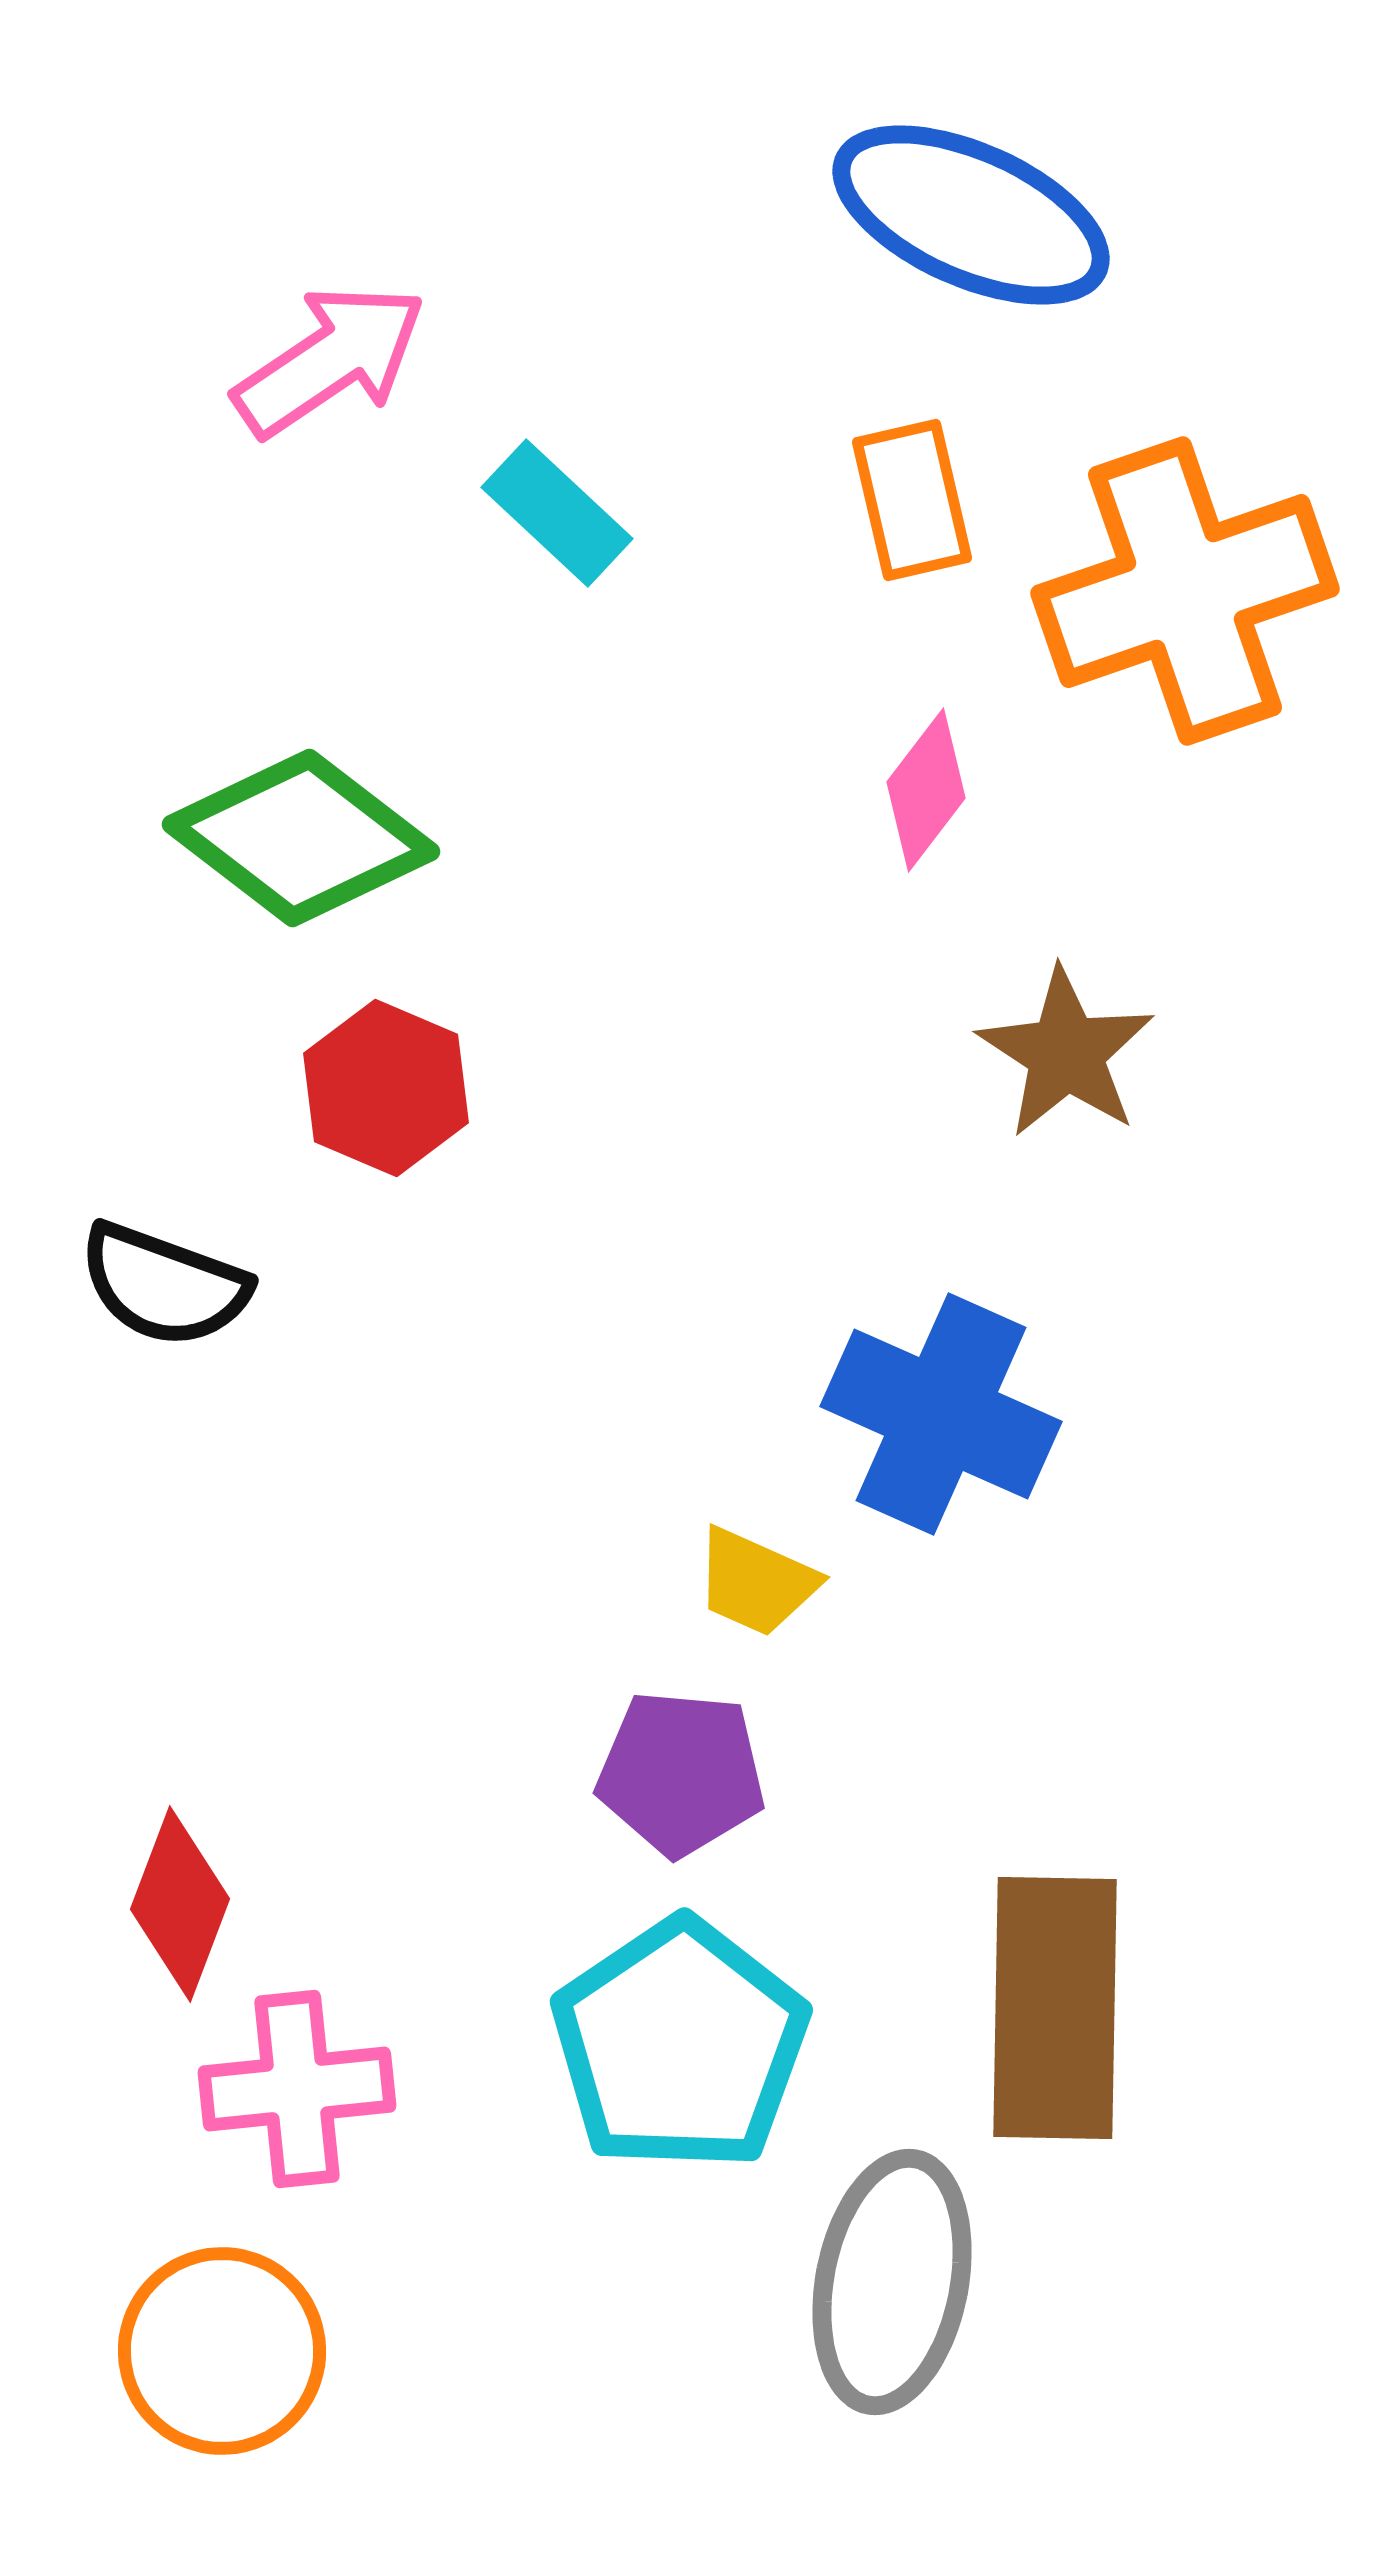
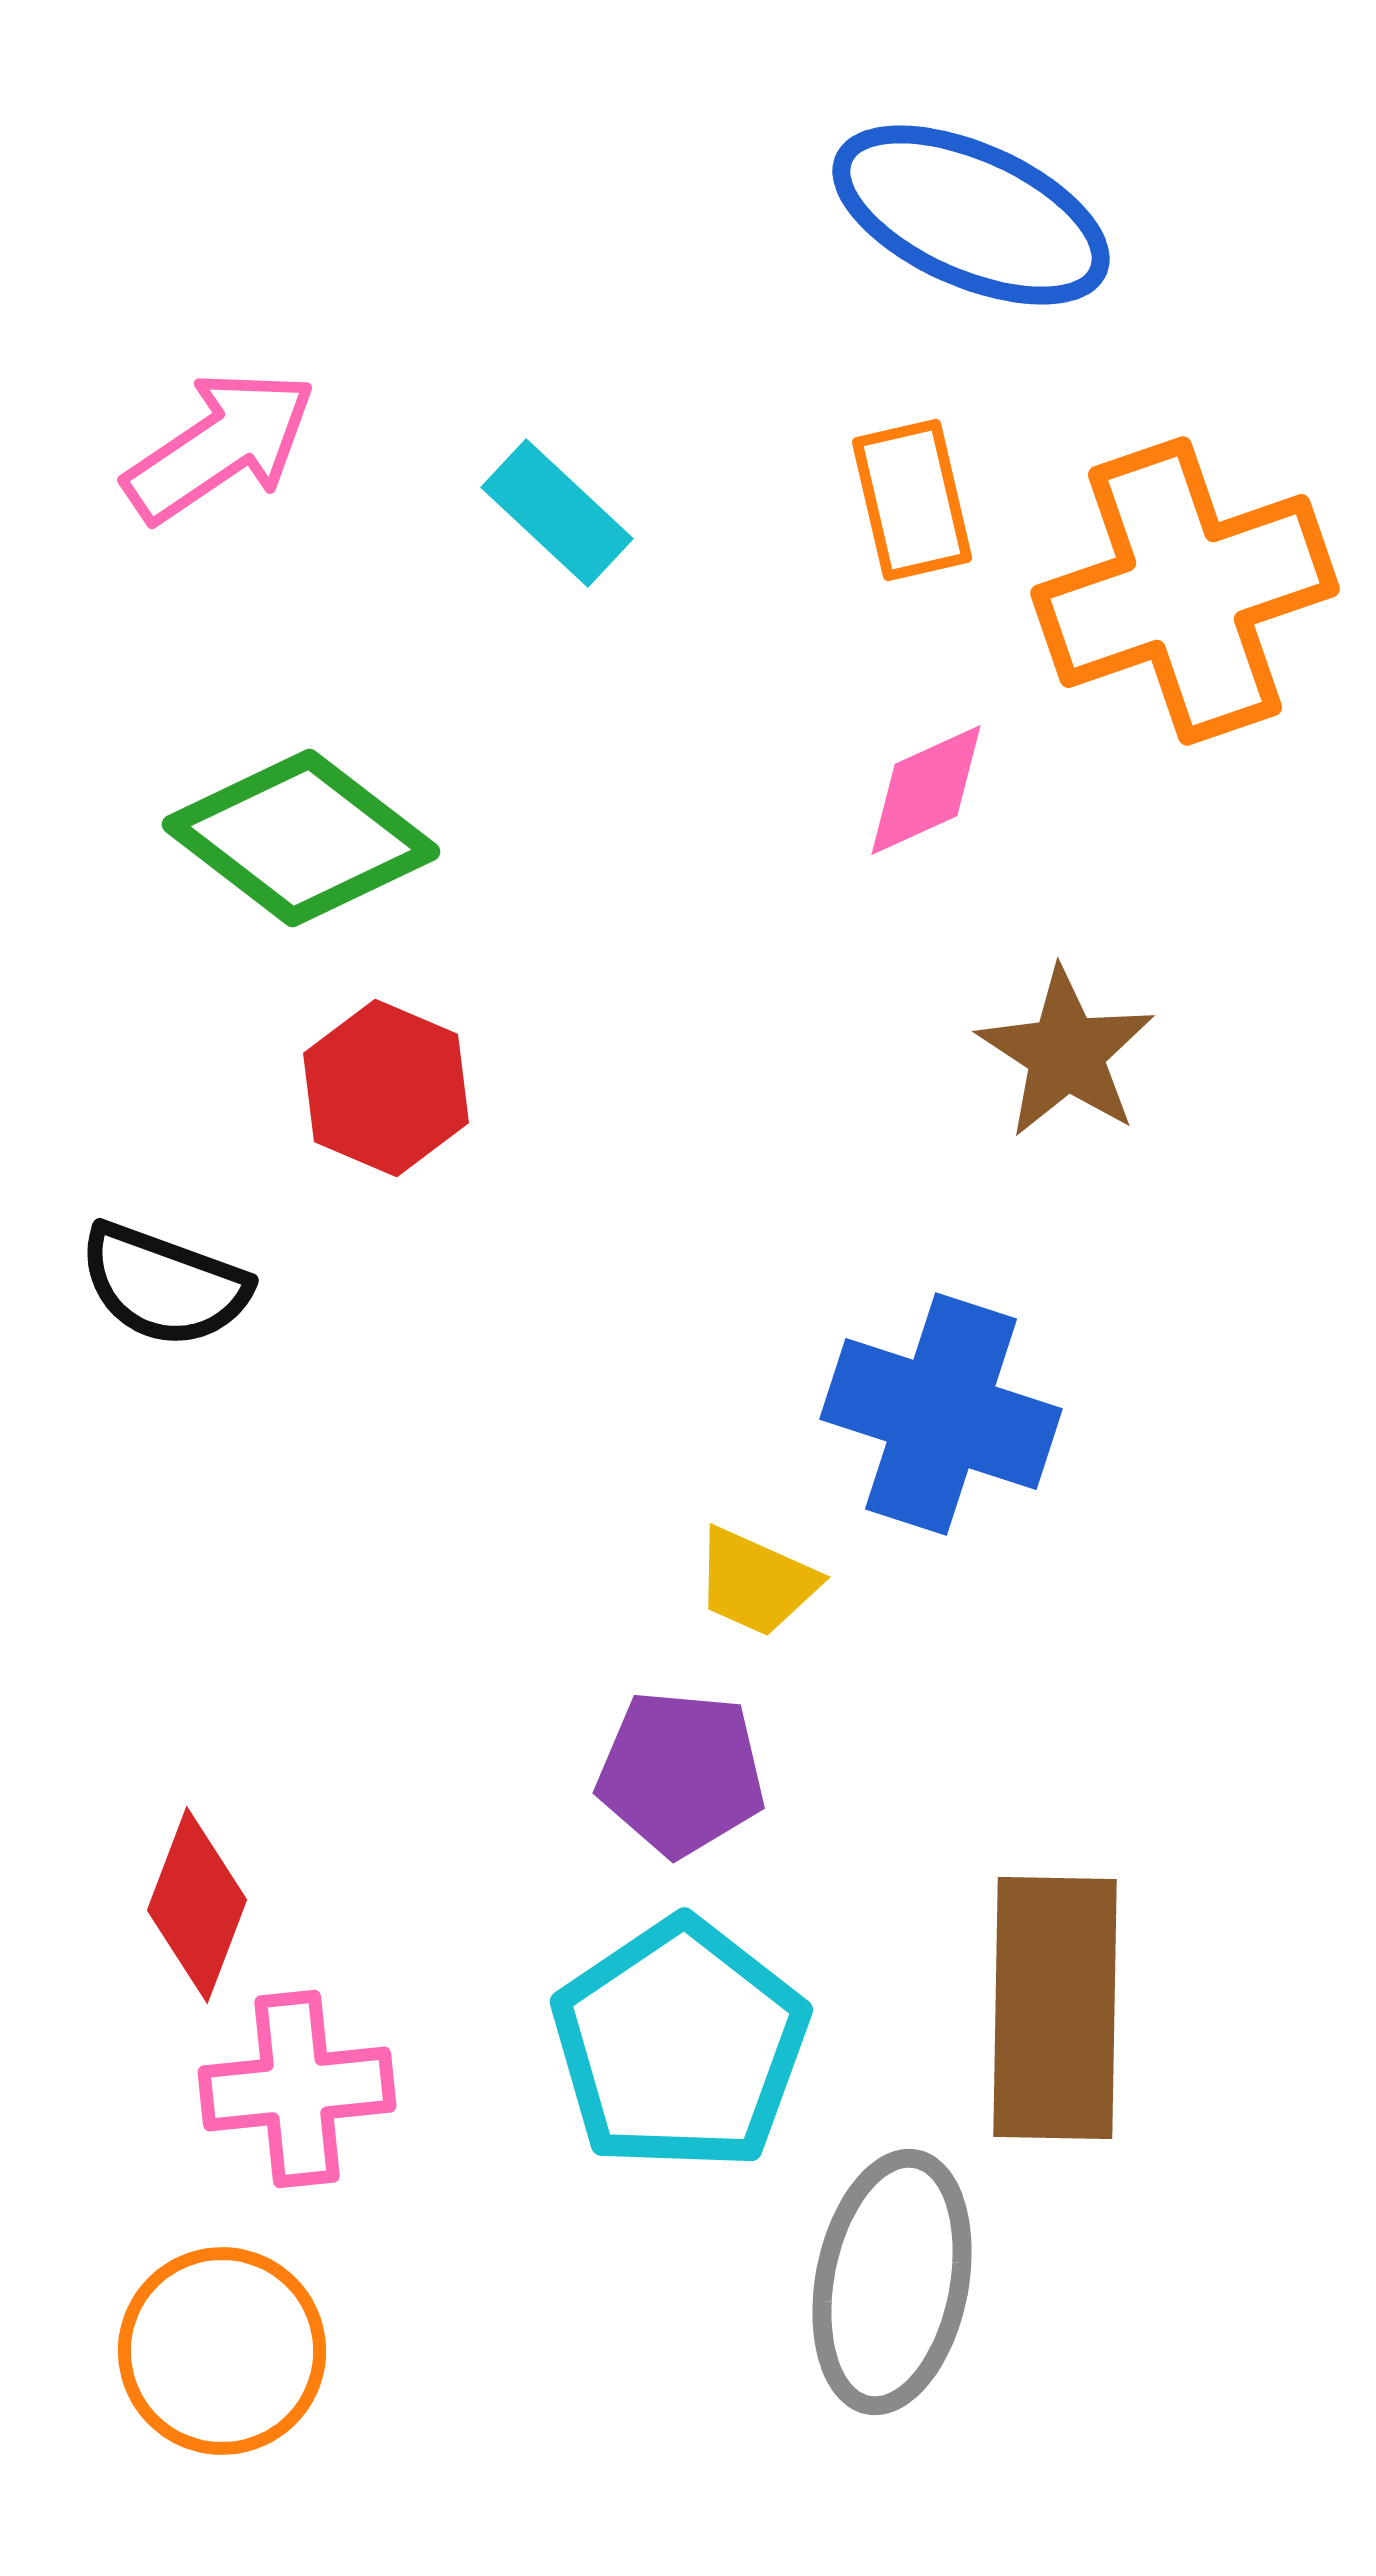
pink arrow: moved 110 px left, 86 px down
pink diamond: rotated 28 degrees clockwise
blue cross: rotated 6 degrees counterclockwise
red diamond: moved 17 px right, 1 px down
